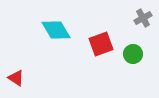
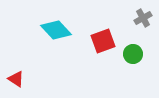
cyan diamond: rotated 12 degrees counterclockwise
red square: moved 2 px right, 3 px up
red triangle: moved 1 px down
